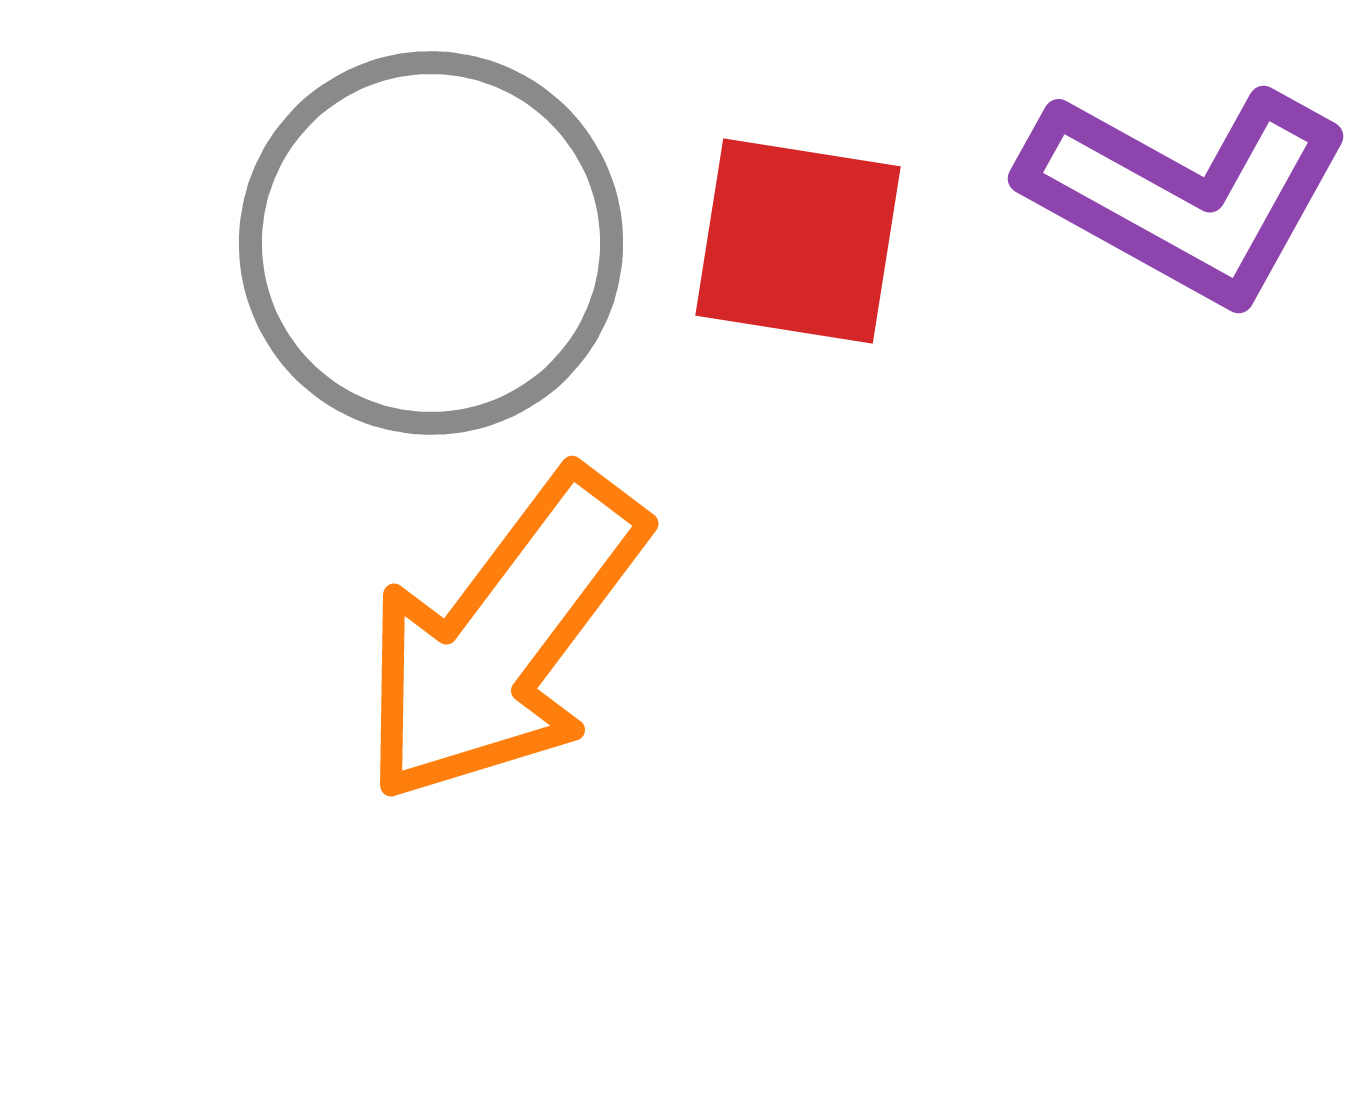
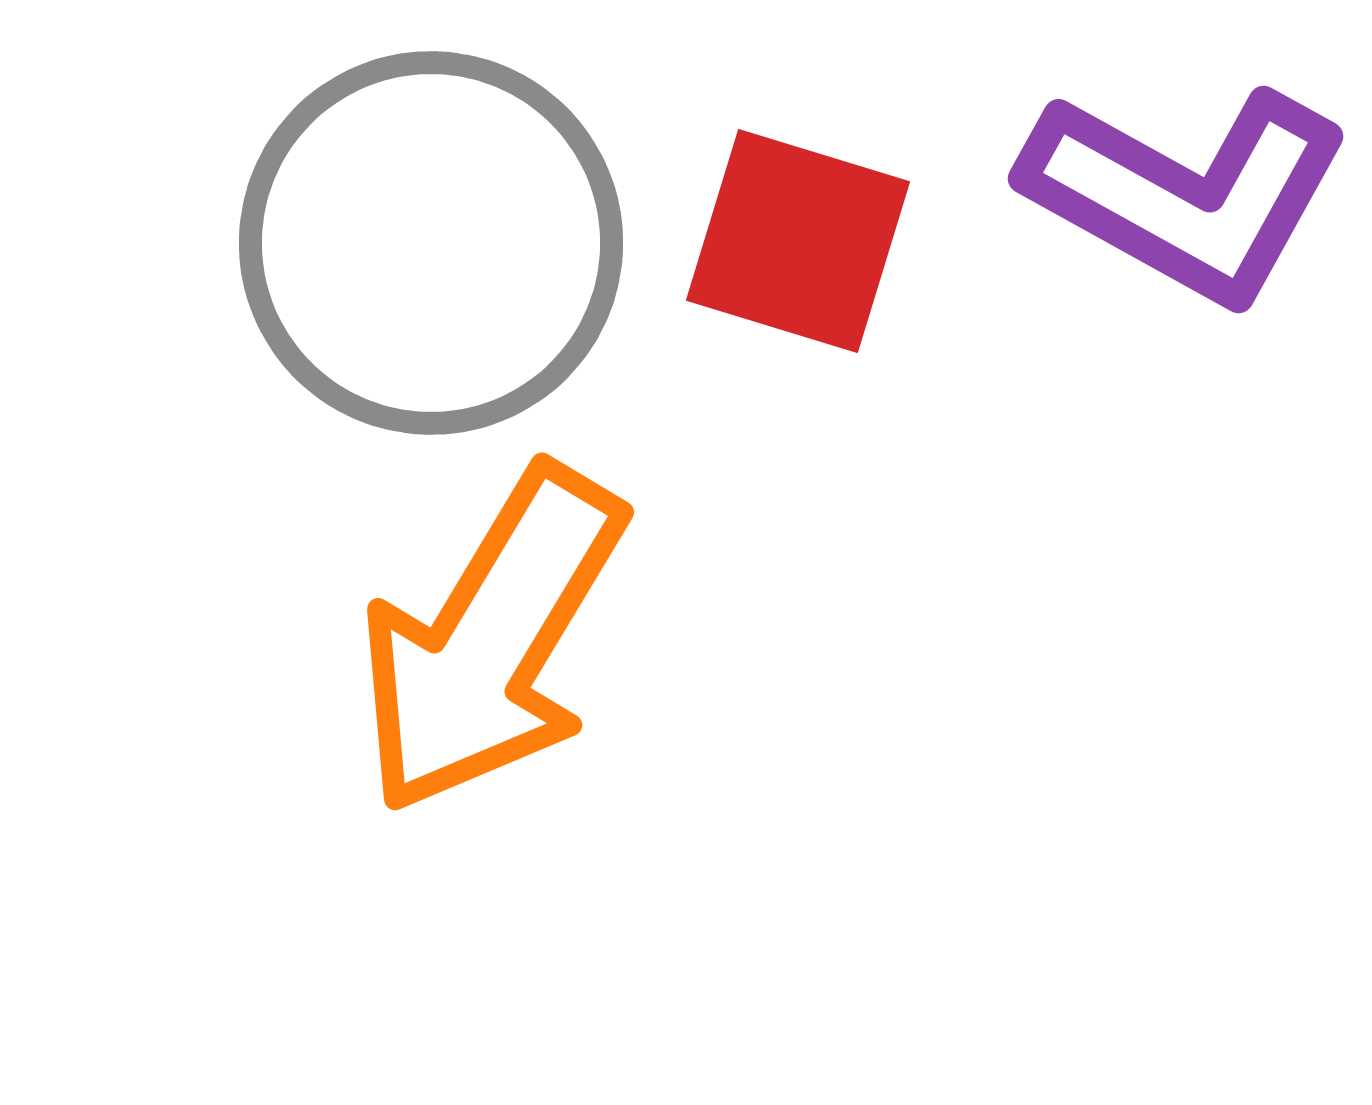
red square: rotated 8 degrees clockwise
orange arrow: moved 12 px left, 3 px down; rotated 6 degrees counterclockwise
